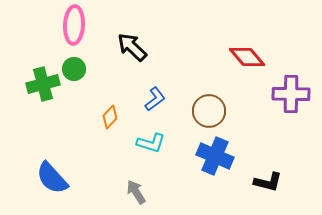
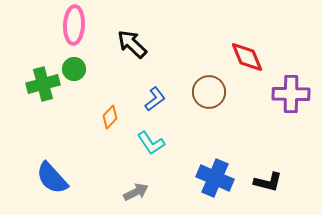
black arrow: moved 3 px up
red diamond: rotated 18 degrees clockwise
brown circle: moved 19 px up
cyan L-shape: rotated 40 degrees clockwise
blue cross: moved 22 px down
gray arrow: rotated 95 degrees clockwise
